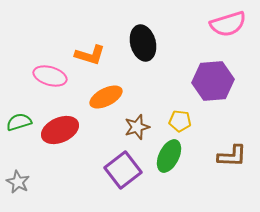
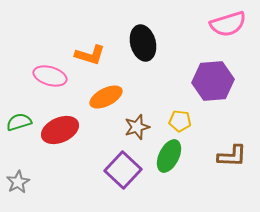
purple square: rotated 9 degrees counterclockwise
gray star: rotated 15 degrees clockwise
